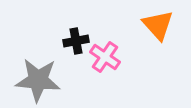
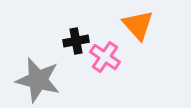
orange triangle: moved 20 px left
gray star: rotated 9 degrees clockwise
